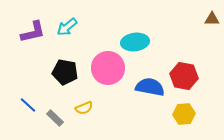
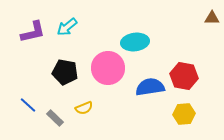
brown triangle: moved 1 px up
blue semicircle: rotated 20 degrees counterclockwise
